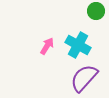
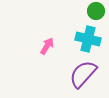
cyan cross: moved 10 px right, 6 px up; rotated 15 degrees counterclockwise
purple semicircle: moved 1 px left, 4 px up
